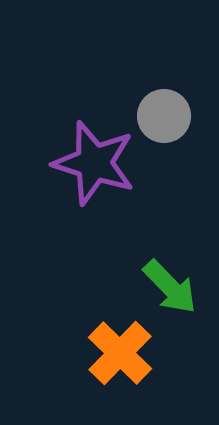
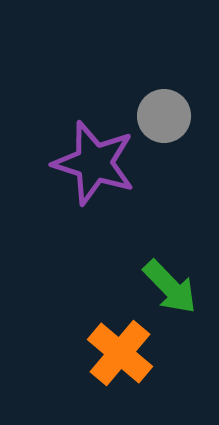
orange cross: rotated 4 degrees counterclockwise
